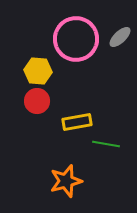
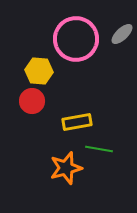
gray ellipse: moved 2 px right, 3 px up
yellow hexagon: moved 1 px right
red circle: moved 5 px left
green line: moved 7 px left, 5 px down
orange star: moved 13 px up
